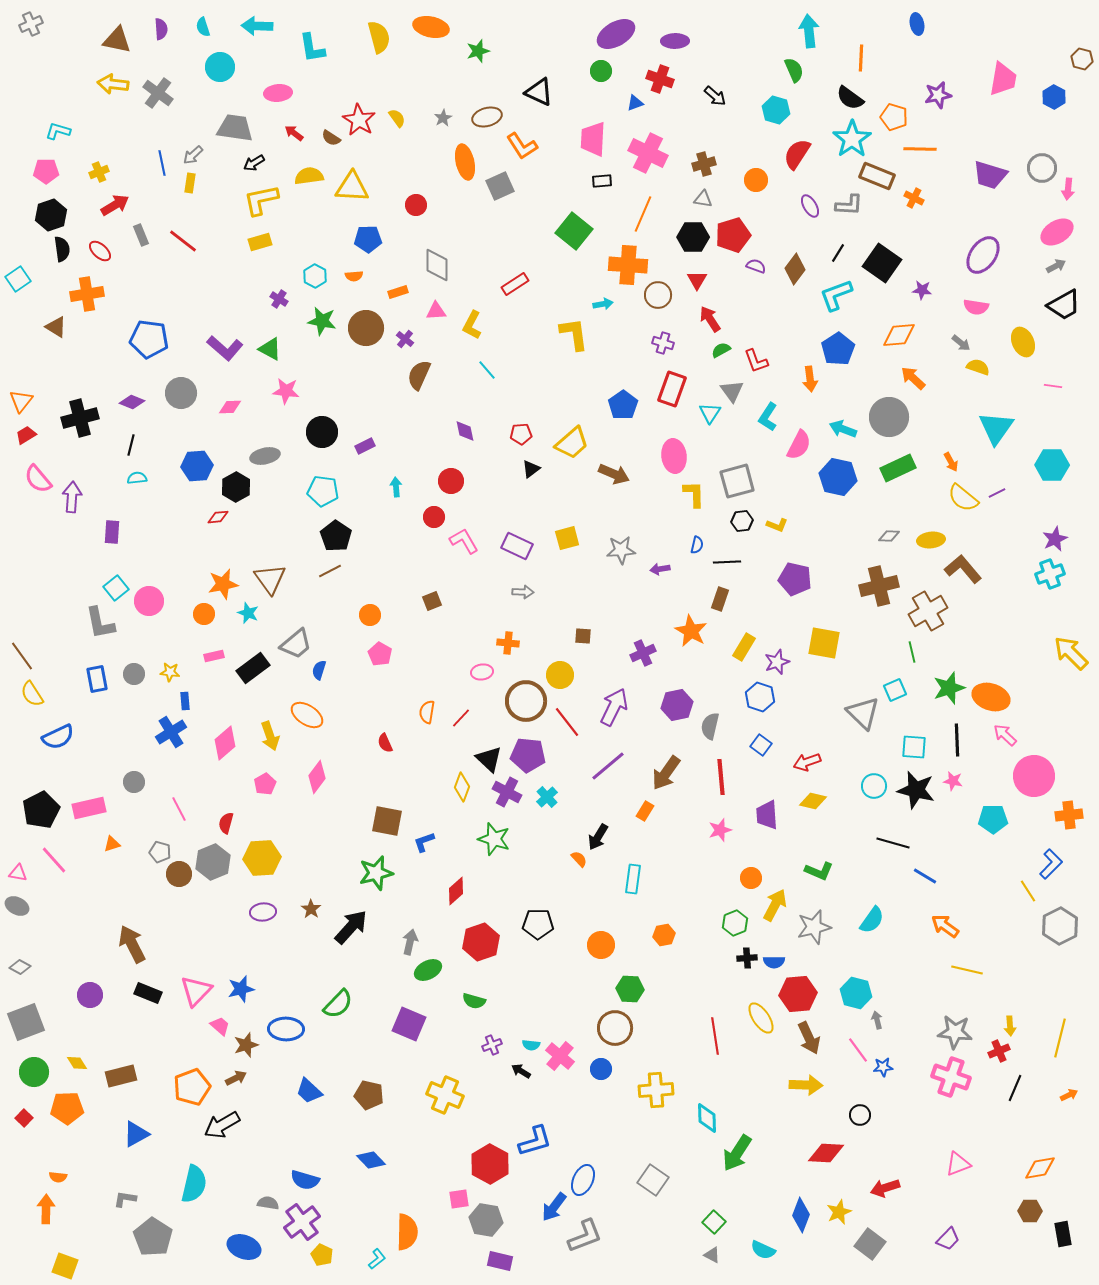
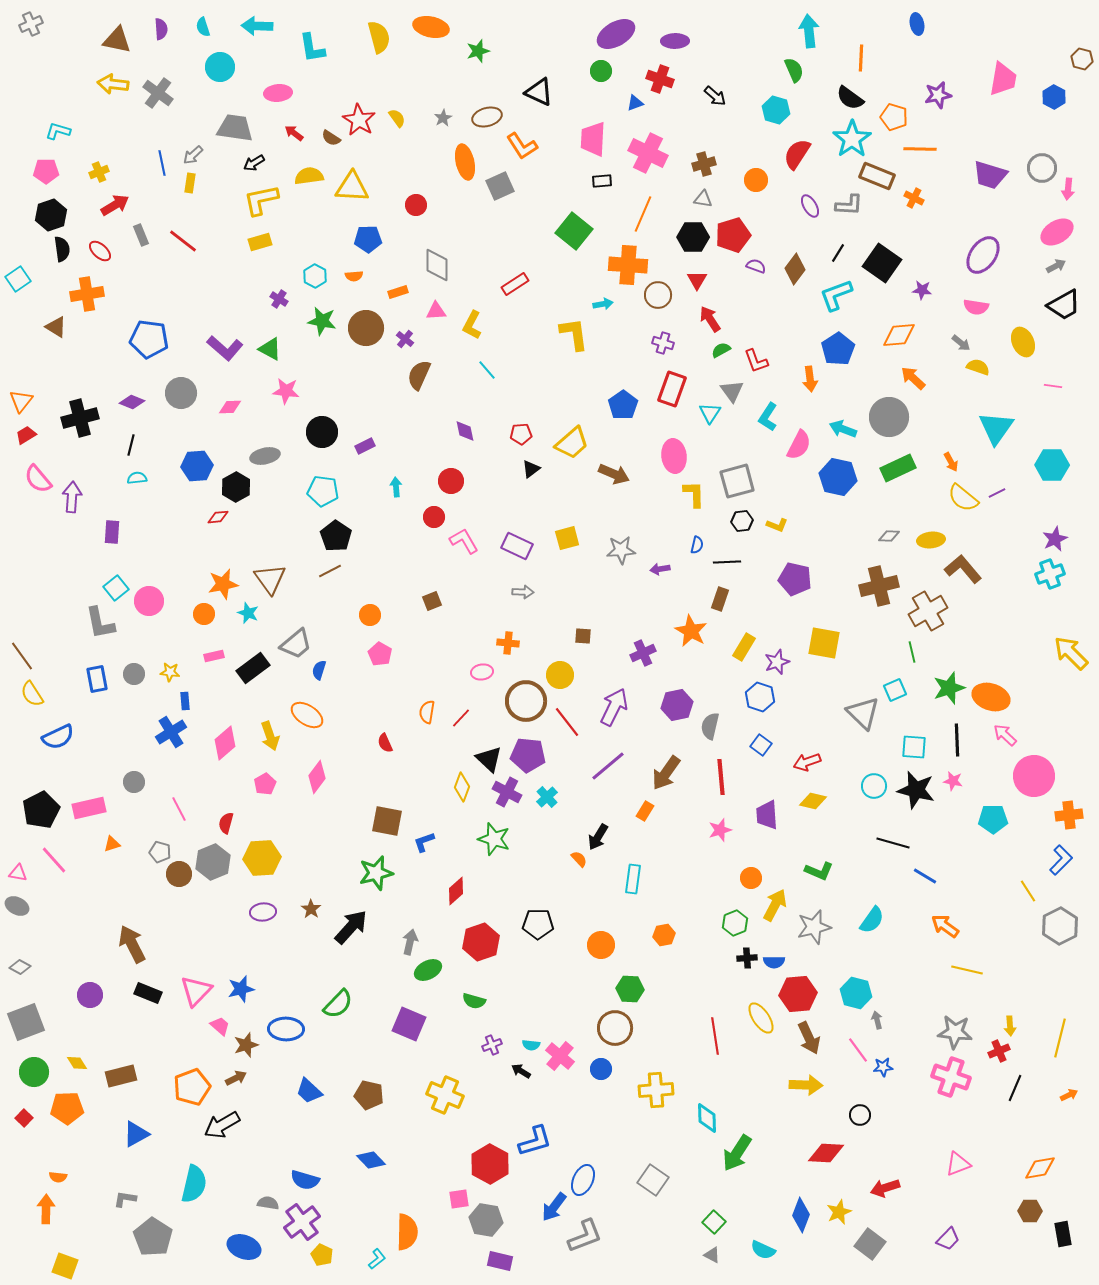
blue L-shape at (1051, 864): moved 10 px right, 4 px up
